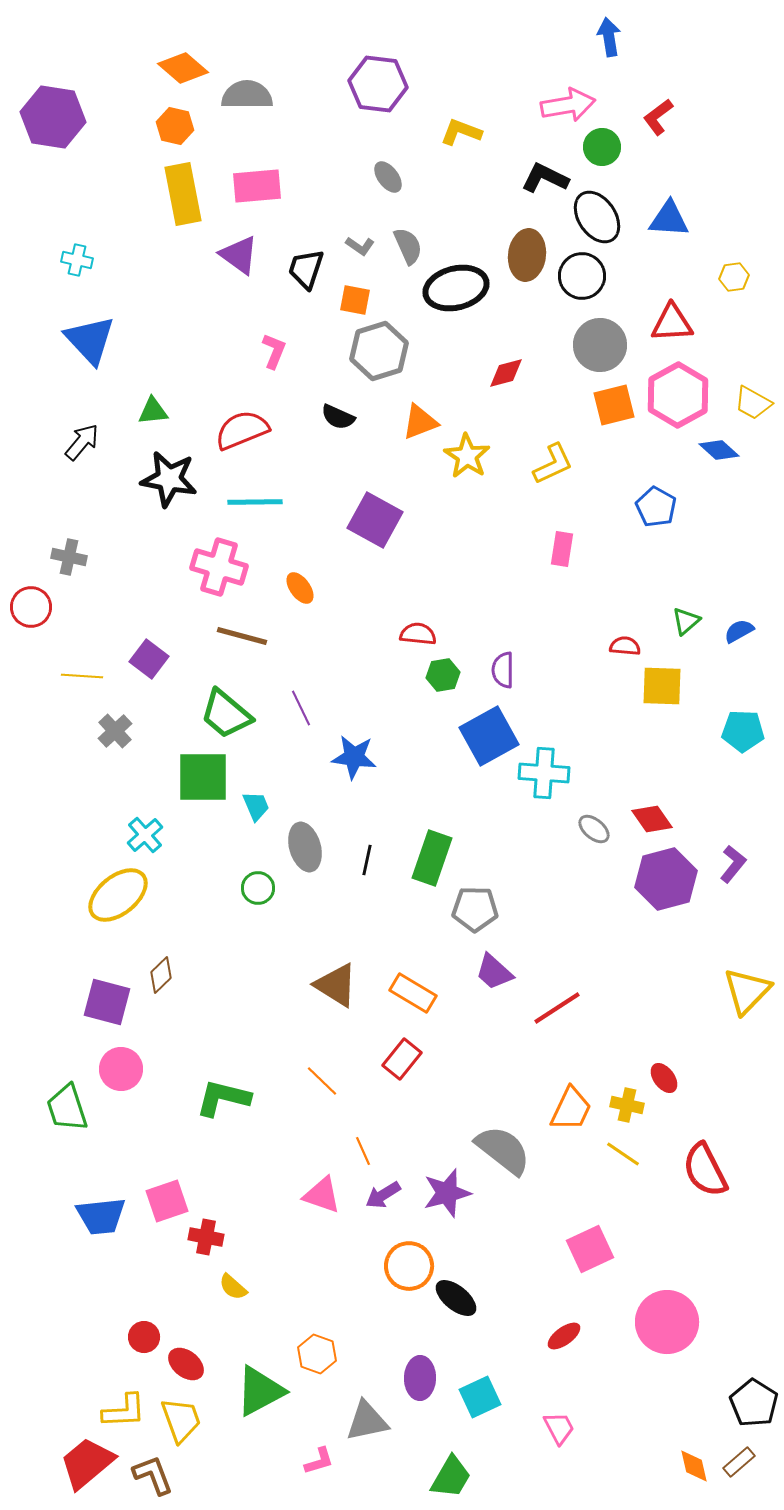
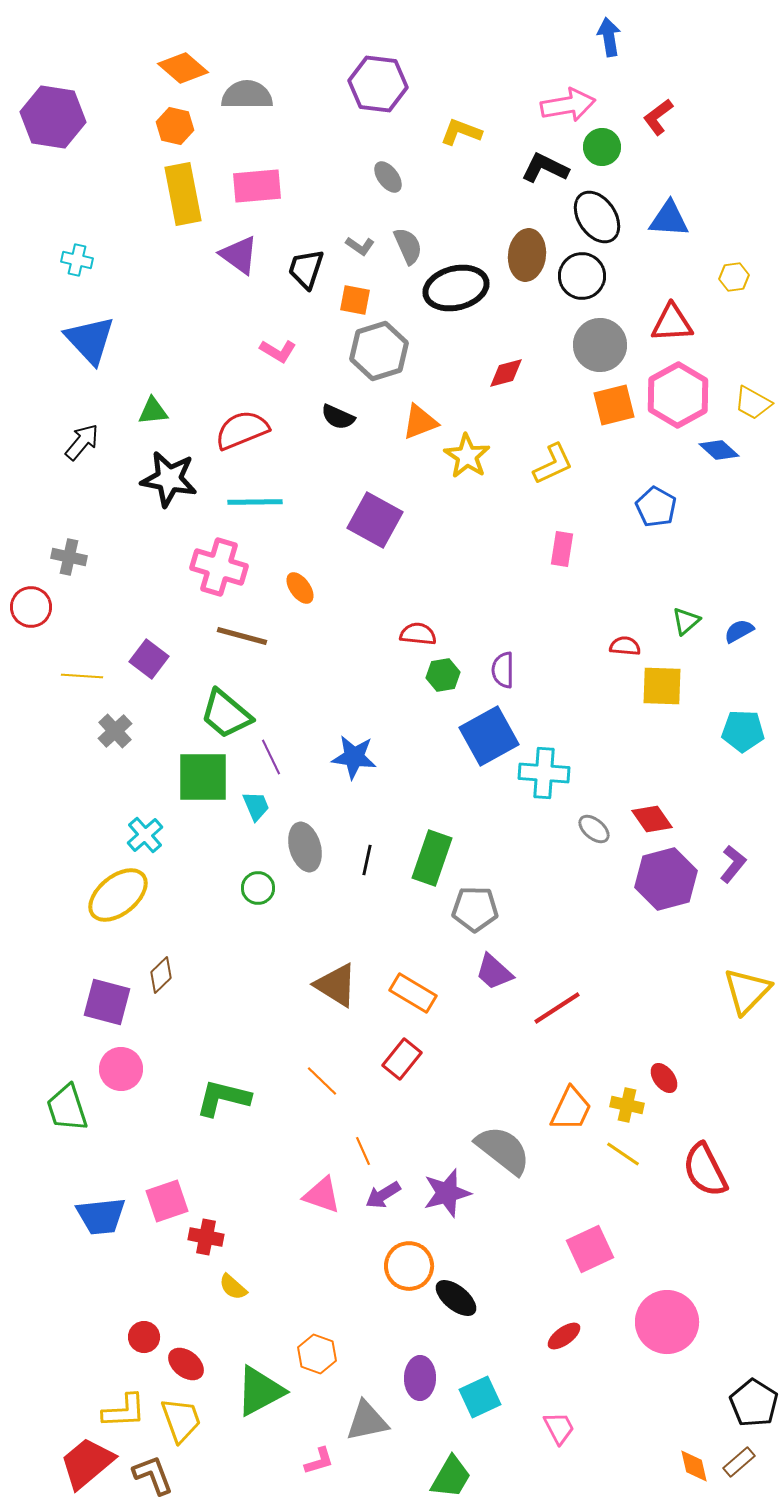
black L-shape at (545, 178): moved 10 px up
pink L-shape at (274, 351): moved 4 px right; rotated 99 degrees clockwise
purple line at (301, 708): moved 30 px left, 49 px down
